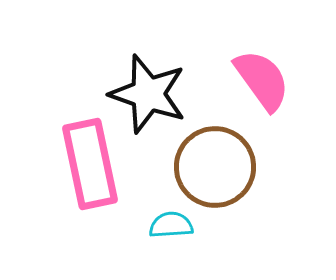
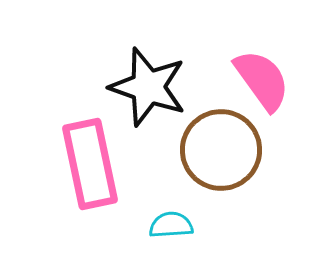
black star: moved 7 px up
brown circle: moved 6 px right, 17 px up
